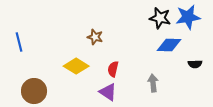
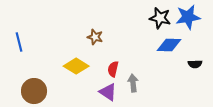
gray arrow: moved 20 px left
